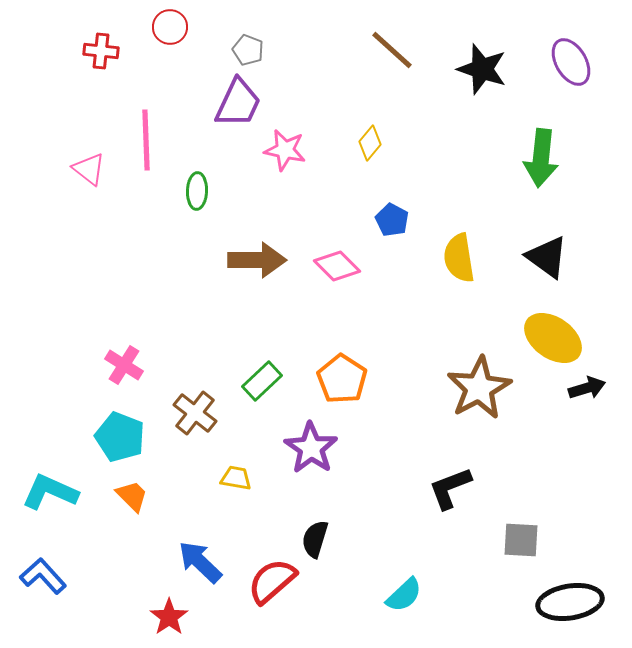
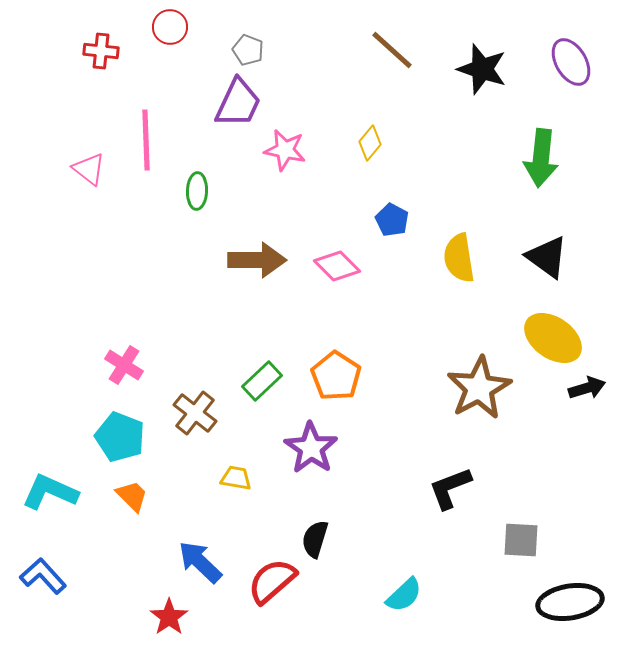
orange pentagon: moved 6 px left, 3 px up
